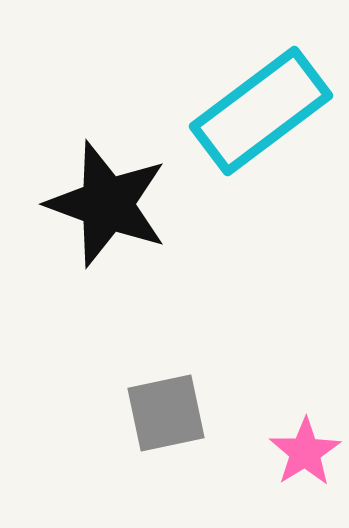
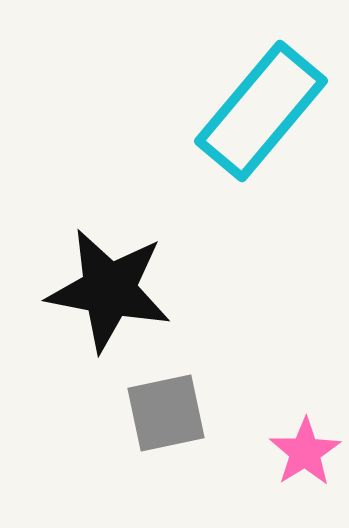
cyan rectangle: rotated 13 degrees counterclockwise
black star: moved 2 px right, 86 px down; rotated 9 degrees counterclockwise
